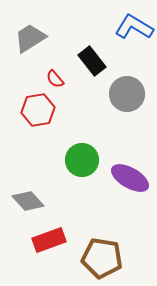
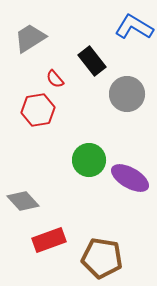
green circle: moved 7 px right
gray diamond: moved 5 px left
